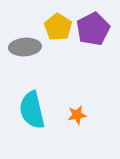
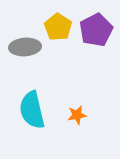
purple pentagon: moved 3 px right, 1 px down
